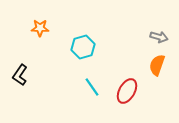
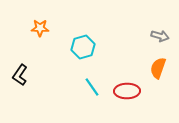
gray arrow: moved 1 px right, 1 px up
orange semicircle: moved 1 px right, 3 px down
red ellipse: rotated 60 degrees clockwise
